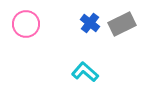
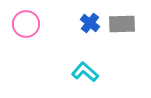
gray rectangle: rotated 24 degrees clockwise
